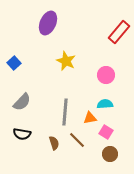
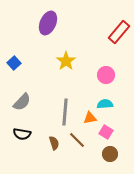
yellow star: rotated 12 degrees clockwise
